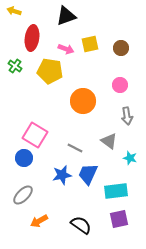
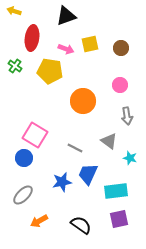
blue star: moved 7 px down
